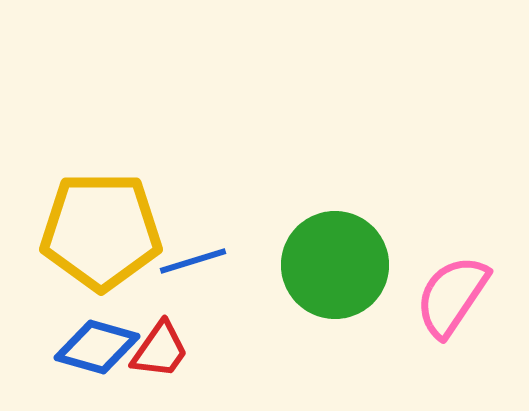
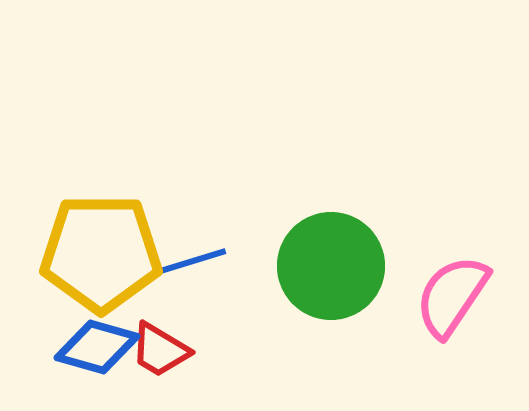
yellow pentagon: moved 22 px down
green circle: moved 4 px left, 1 px down
red trapezoid: rotated 86 degrees clockwise
